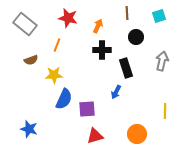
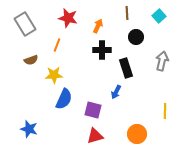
cyan square: rotated 24 degrees counterclockwise
gray rectangle: rotated 20 degrees clockwise
purple square: moved 6 px right, 1 px down; rotated 18 degrees clockwise
